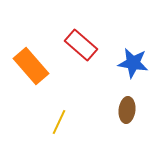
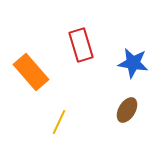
red rectangle: rotated 32 degrees clockwise
orange rectangle: moved 6 px down
brown ellipse: rotated 25 degrees clockwise
